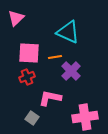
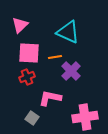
pink triangle: moved 4 px right, 7 px down
